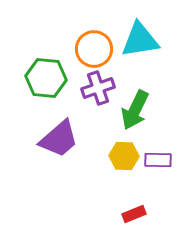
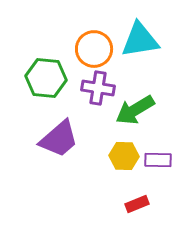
purple cross: rotated 28 degrees clockwise
green arrow: rotated 33 degrees clockwise
red rectangle: moved 3 px right, 10 px up
